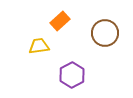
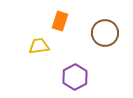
orange rectangle: rotated 30 degrees counterclockwise
purple hexagon: moved 3 px right, 2 px down
